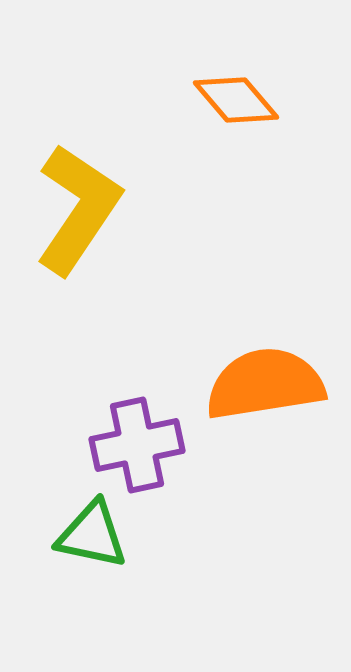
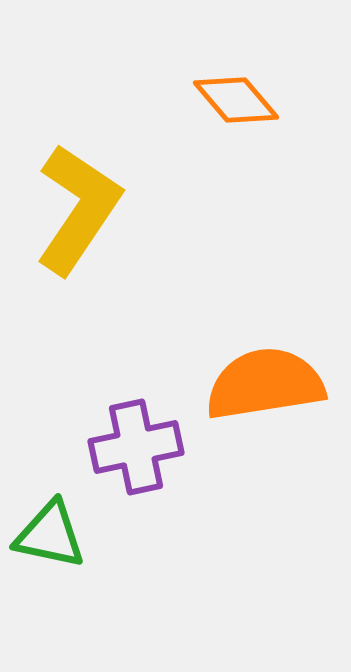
purple cross: moved 1 px left, 2 px down
green triangle: moved 42 px left
